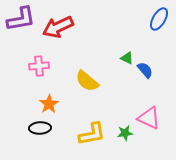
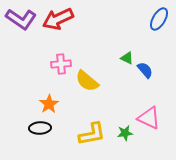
purple L-shape: rotated 44 degrees clockwise
red arrow: moved 8 px up
pink cross: moved 22 px right, 2 px up
